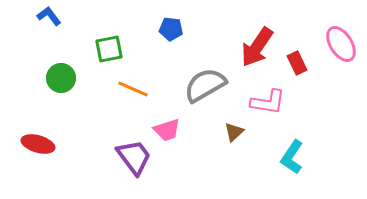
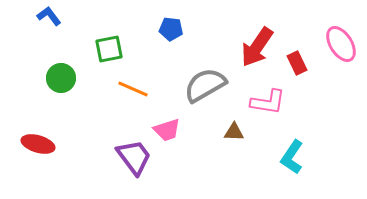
brown triangle: rotated 45 degrees clockwise
